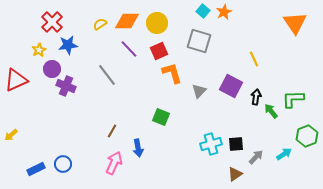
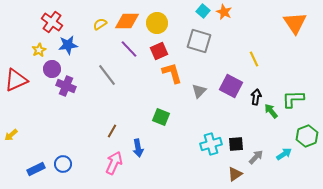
orange star: rotated 21 degrees counterclockwise
red cross: rotated 10 degrees counterclockwise
